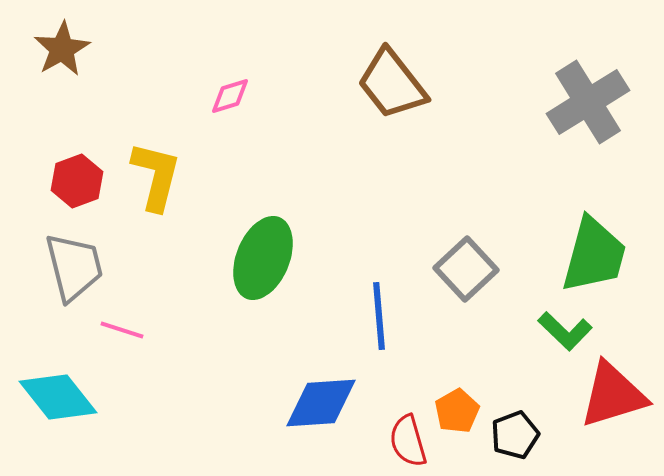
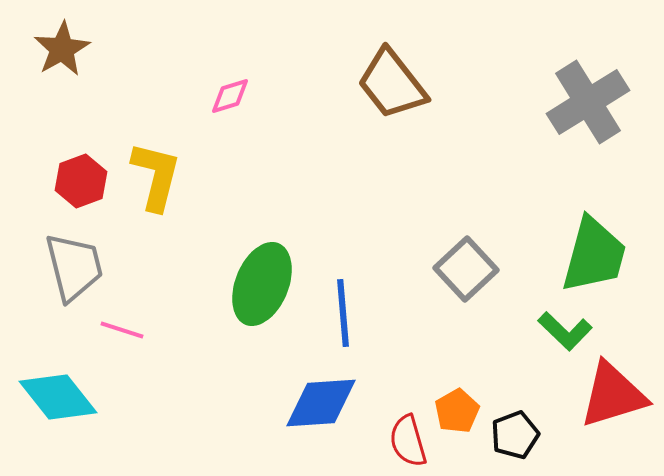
red hexagon: moved 4 px right
green ellipse: moved 1 px left, 26 px down
blue line: moved 36 px left, 3 px up
